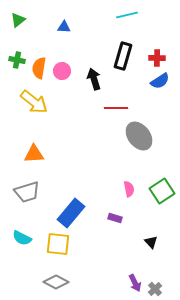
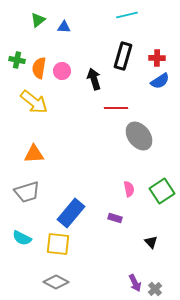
green triangle: moved 20 px right
